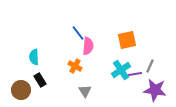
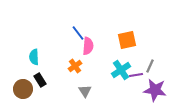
orange cross: rotated 24 degrees clockwise
purple line: moved 1 px right, 1 px down
brown circle: moved 2 px right, 1 px up
